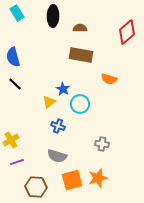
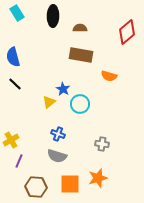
orange semicircle: moved 3 px up
blue cross: moved 8 px down
purple line: moved 2 px right, 1 px up; rotated 48 degrees counterclockwise
orange square: moved 2 px left, 4 px down; rotated 15 degrees clockwise
